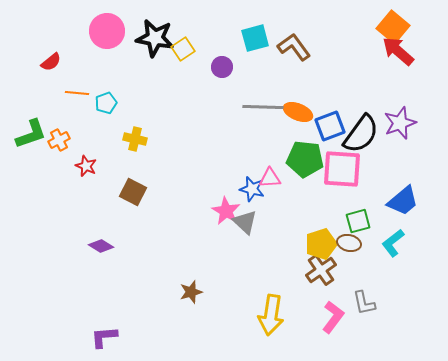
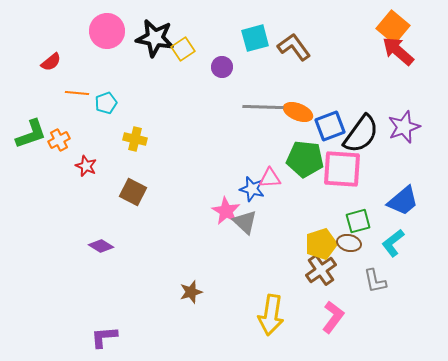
purple star: moved 4 px right, 4 px down
gray L-shape: moved 11 px right, 22 px up
